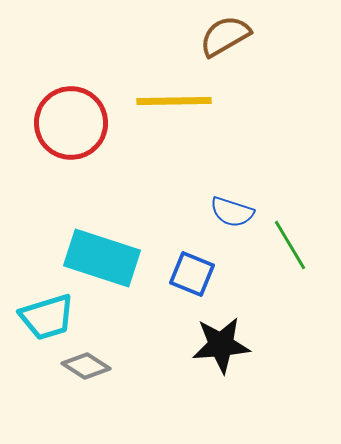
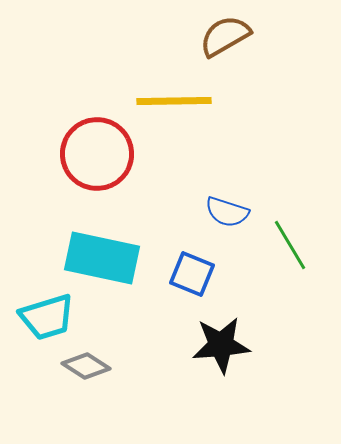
red circle: moved 26 px right, 31 px down
blue semicircle: moved 5 px left
cyan rectangle: rotated 6 degrees counterclockwise
